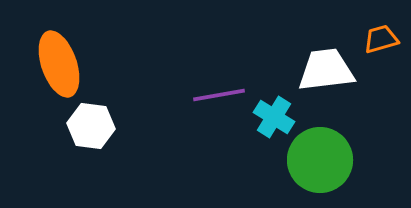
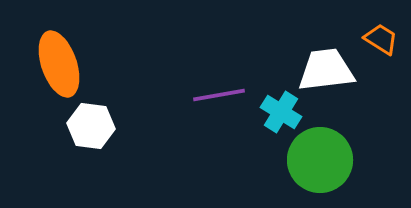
orange trapezoid: rotated 48 degrees clockwise
cyan cross: moved 7 px right, 5 px up
